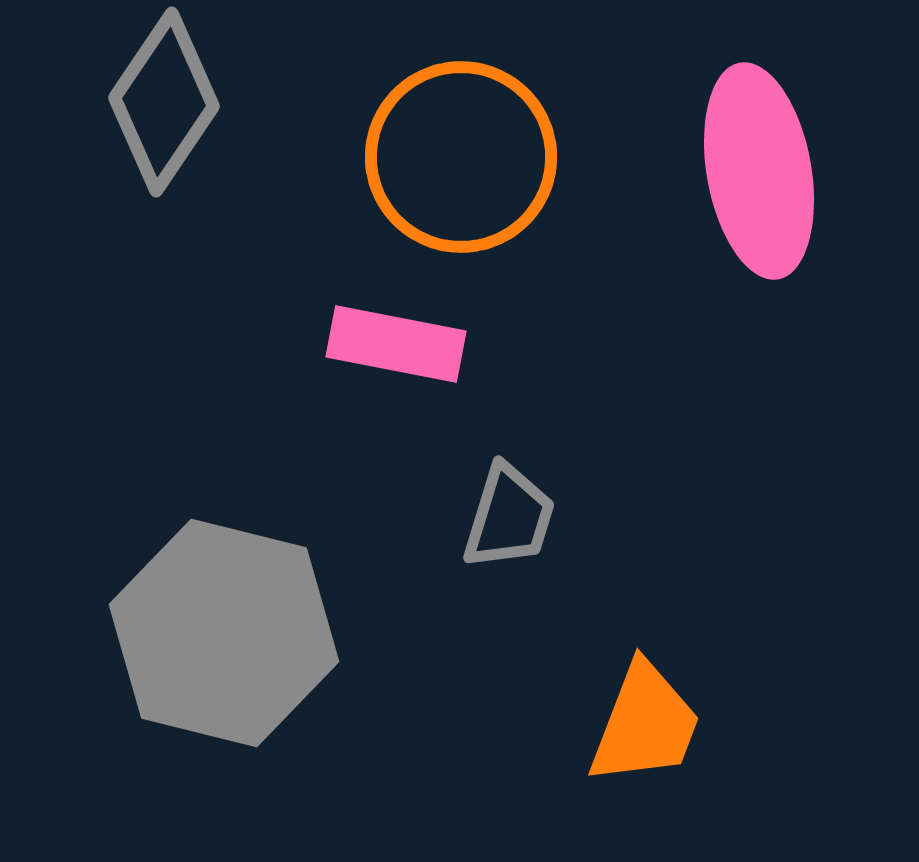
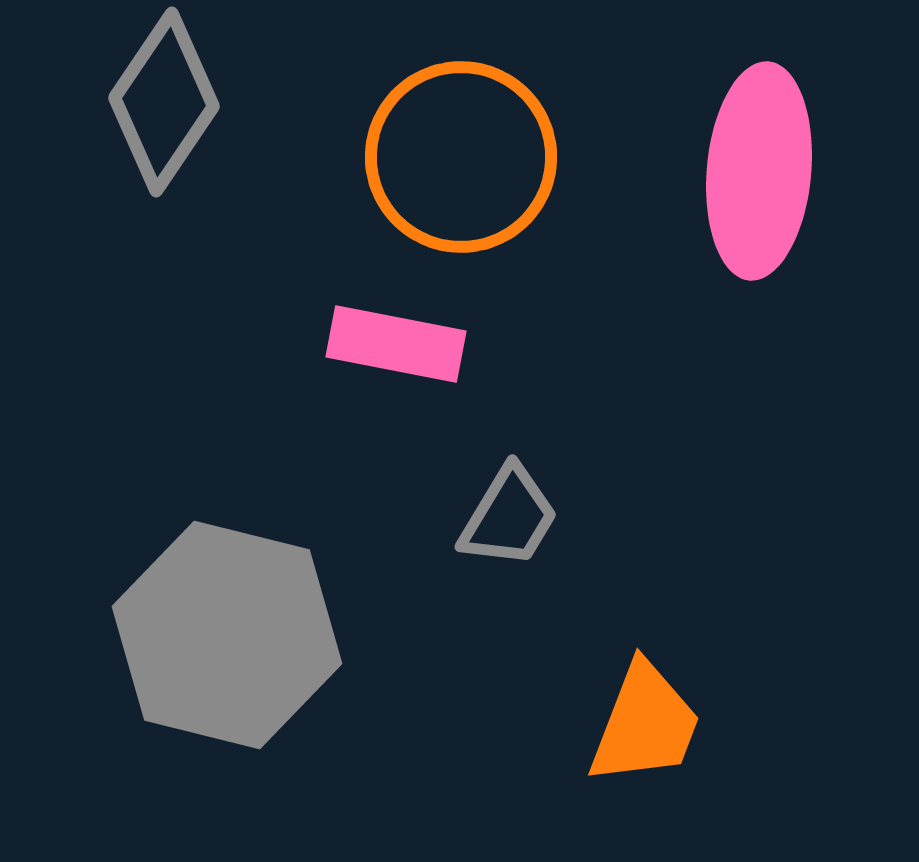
pink ellipse: rotated 15 degrees clockwise
gray trapezoid: rotated 14 degrees clockwise
gray hexagon: moved 3 px right, 2 px down
